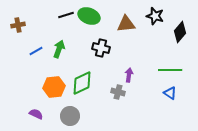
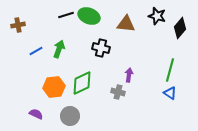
black star: moved 2 px right
brown triangle: rotated 12 degrees clockwise
black diamond: moved 4 px up
green line: rotated 75 degrees counterclockwise
